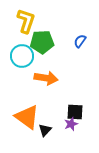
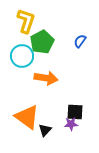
green pentagon: rotated 25 degrees counterclockwise
purple star: rotated 16 degrees clockwise
